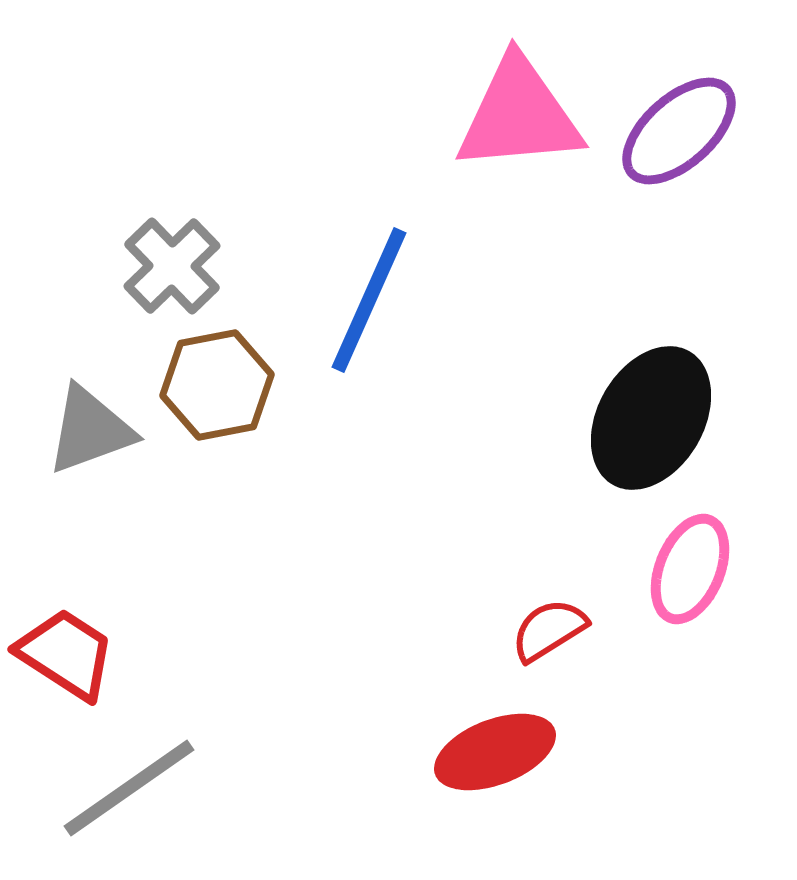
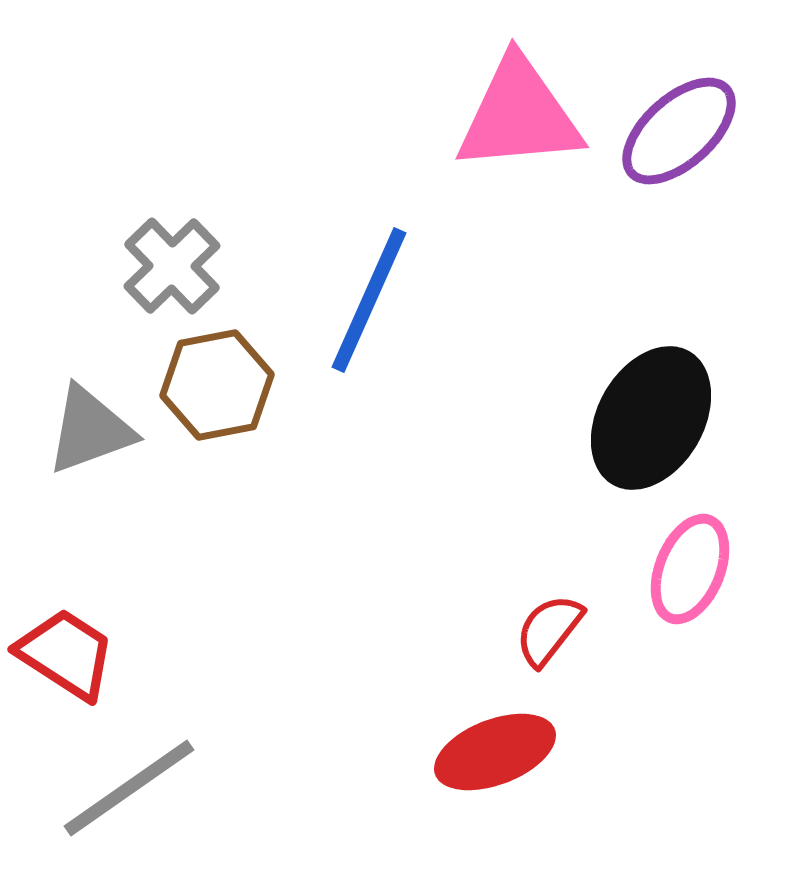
red semicircle: rotated 20 degrees counterclockwise
